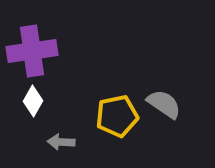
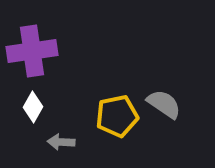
white diamond: moved 6 px down
